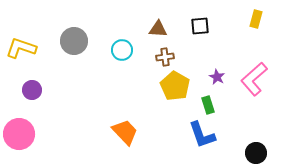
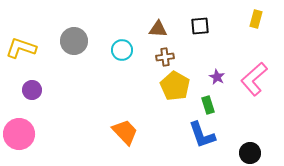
black circle: moved 6 px left
